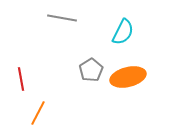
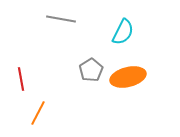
gray line: moved 1 px left, 1 px down
